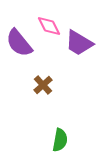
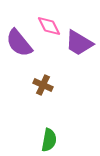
brown cross: rotated 24 degrees counterclockwise
green semicircle: moved 11 px left
